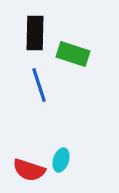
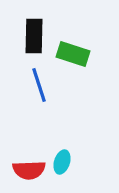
black rectangle: moved 1 px left, 3 px down
cyan ellipse: moved 1 px right, 2 px down
red semicircle: rotated 20 degrees counterclockwise
